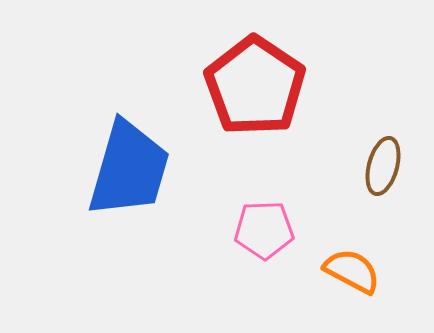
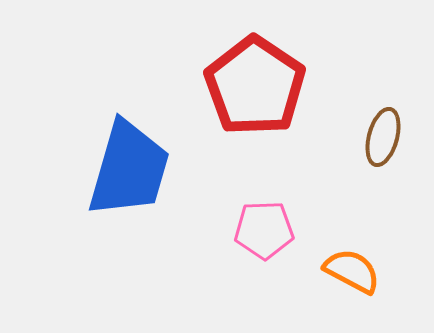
brown ellipse: moved 29 px up
